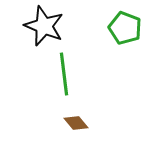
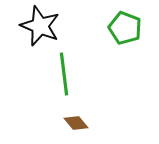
black star: moved 4 px left
